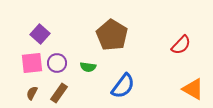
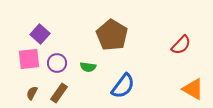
pink square: moved 3 px left, 4 px up
